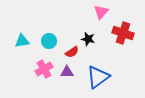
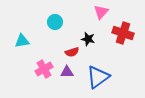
cyan circle: moved 6 px right, 19 px up
red semicircle: rotated 16 degrees clockwise
